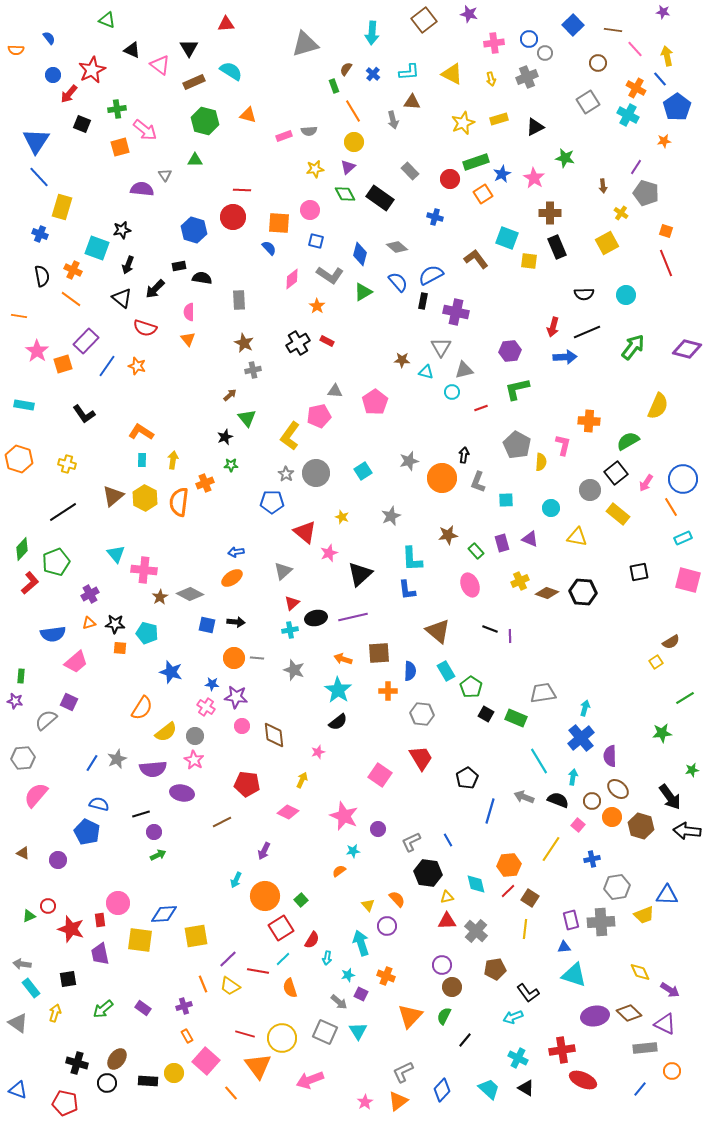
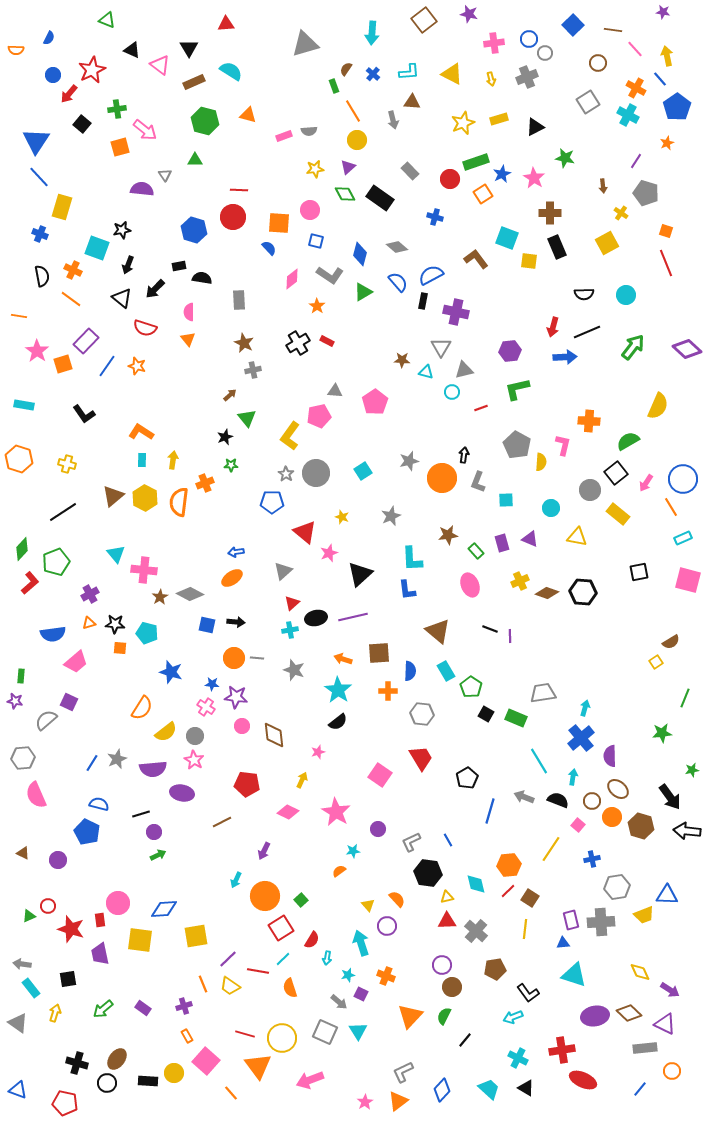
blue semicircle at (49, 38): rotated 64 degrees clockwise
black square at (82, 124): rotated 18 degrees clockwise
orange star at (664, 141): moved 3 px right, 2 px down; rotated 16 degrees counterclockwise
yellow circle at (354, 142): moved 3 px right, 2 px up
purple line at (636, 167): moved 6 px up
red line at (242, 190): moved 3 px left
purple diamond at (687, 349): rotated 28 degrees clockwise
green line at (685, 698): rotated 36 degrees counterclockwise
pink semicircle at (36, 795): rotated 64 degrees counterclockwise
pink star at (344, 816): moved 8 px left, 4 px up; rotated 8 degrees clockwise
blue diamond at (164, 914): moved 5 px up
blue triangle at (564, 947): moved 1 px left, 4 px up
